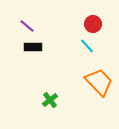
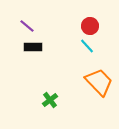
red circle: moved 3 px left, 2 px down
